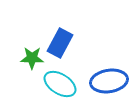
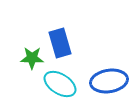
blue rectangle: rotated 44 degrees counterclockwise
